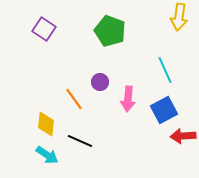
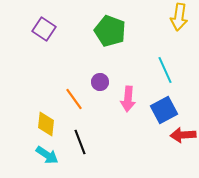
red arrow: moved 1 px up
black line: moved 1 px down; rotated 45 degrees clockwise
